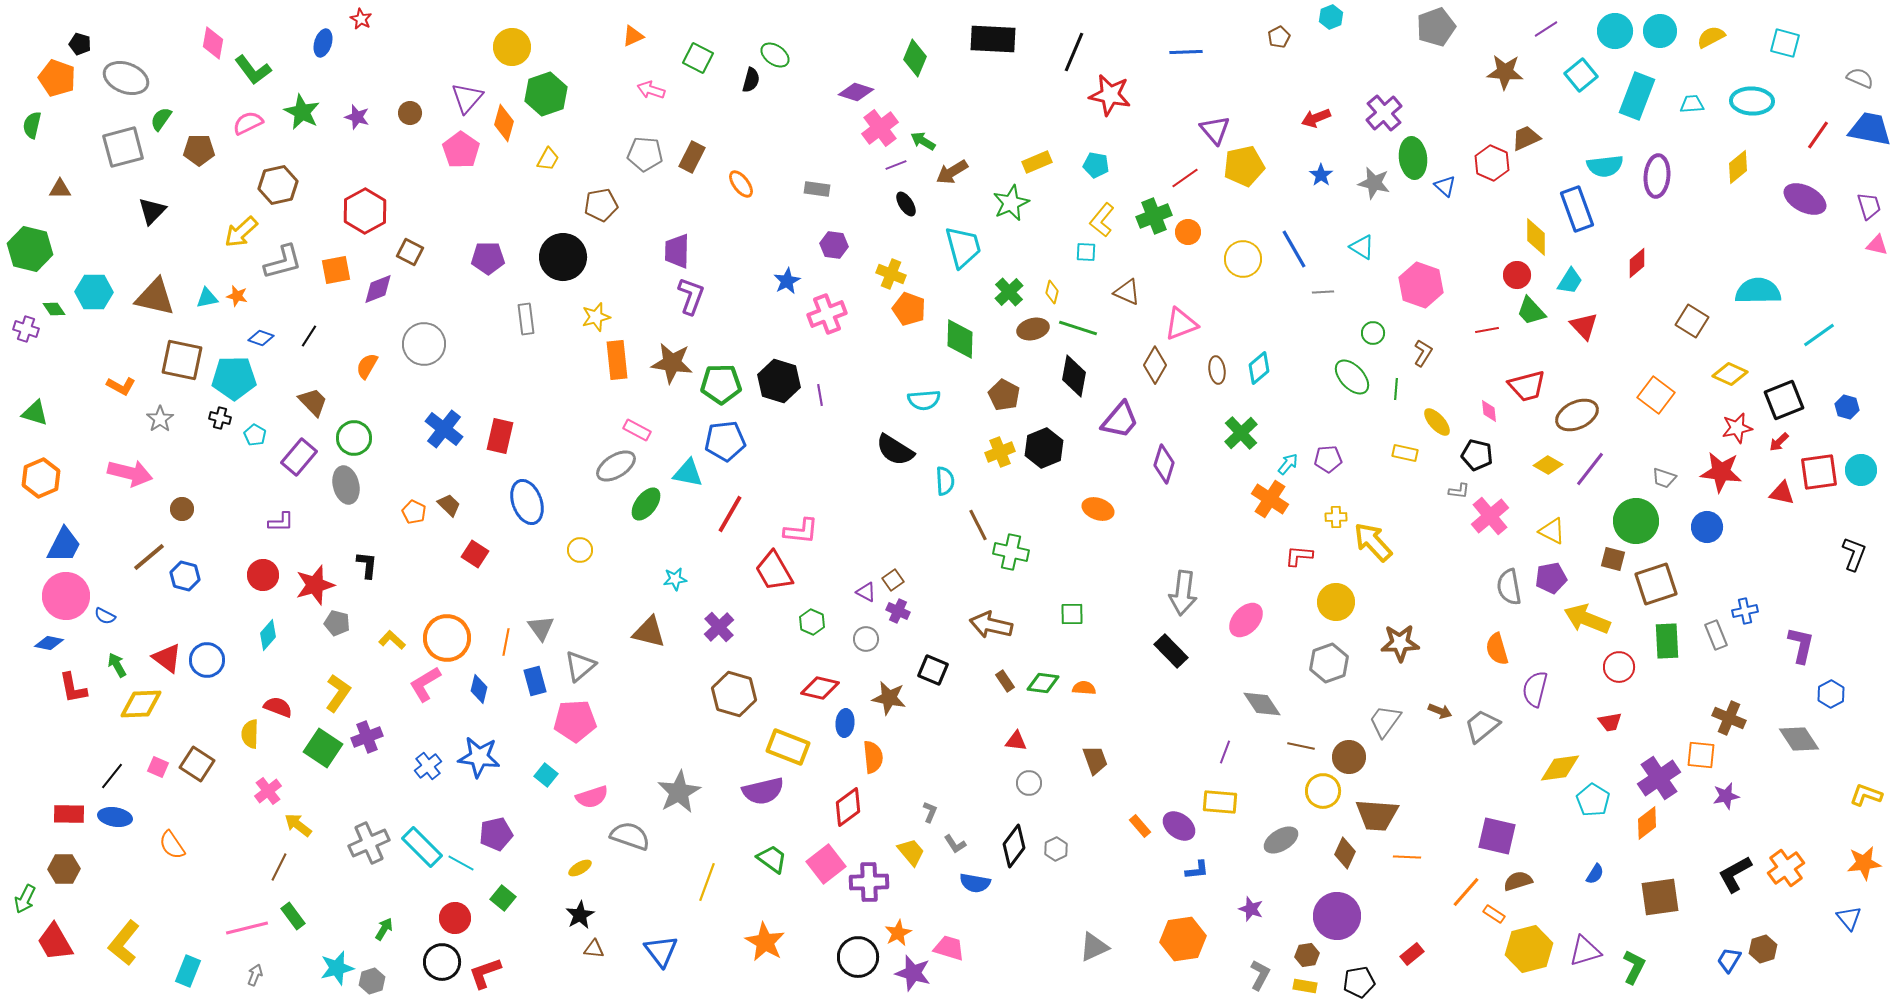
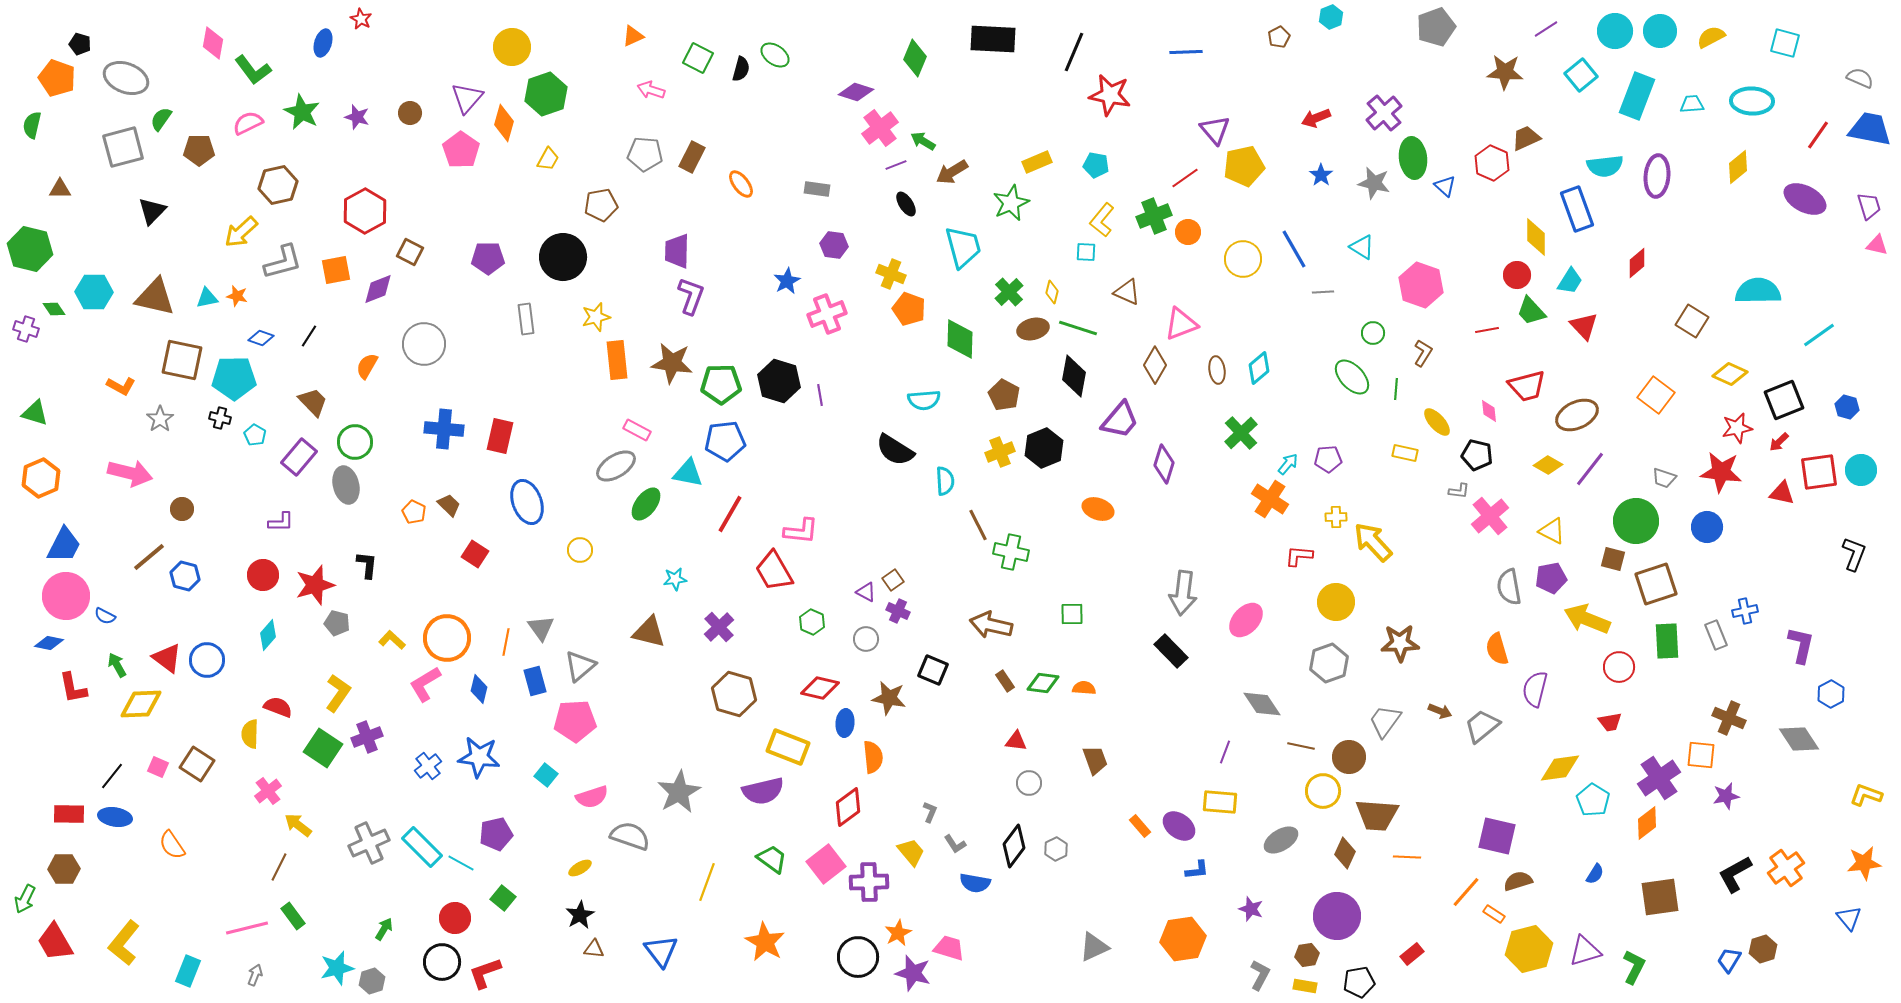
black semicircle at (751, 80): moved 10 px left, 11 px up
blue cross at (444, 429): rotated 33 degrees counterclockwise
green circle at (354, 438): moved 1 px right, 4 px down
